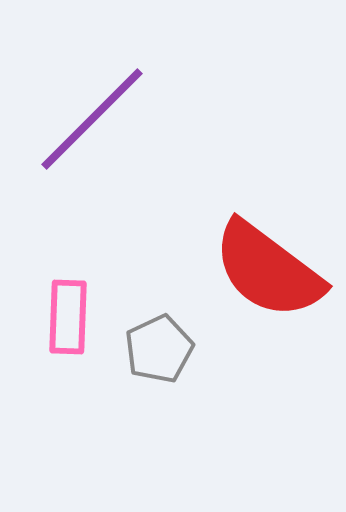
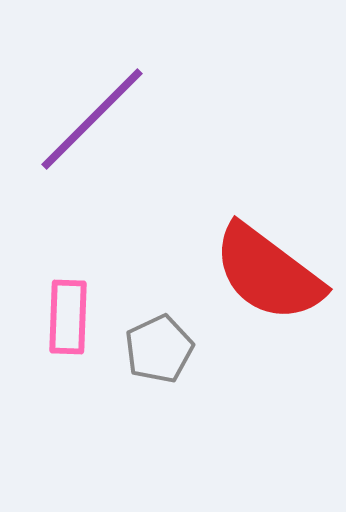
red semicircle: moved 3 px down
